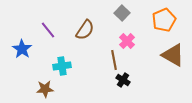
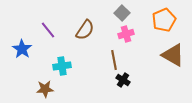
pink cross: moved 1 px left, 7 px up; rotated 28 degrees clockwise
